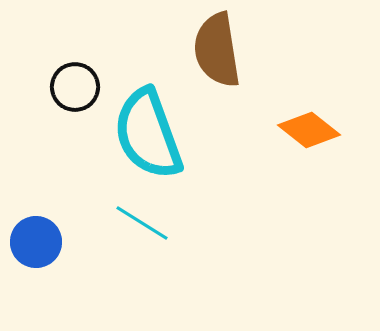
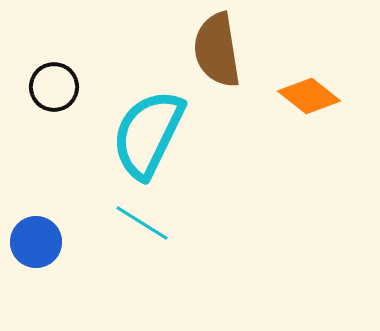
black circle: moved 21 px left
orange diamond: moved 34 px up
cyan semicircle: rotated 46 degrees clockwise
